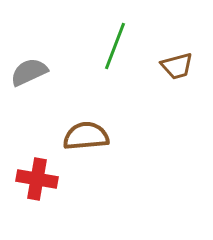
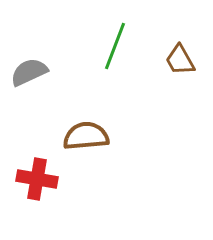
brown trapezoid: moved 3 px right, 6 px up; rotated 76 degrees clockwise
